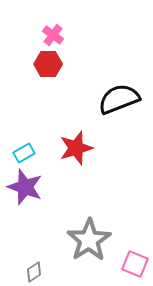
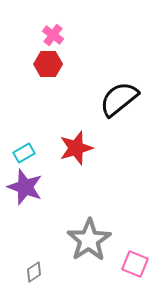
black semicircle: rotated 18 degrees counterclockwise
